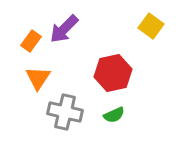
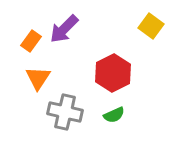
red hexagon: rotated 15 degrees counterclockwise
